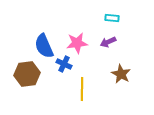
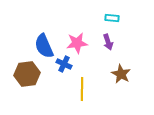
purple arrow: rotated 84 degrees counterclockwise
